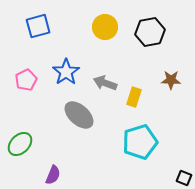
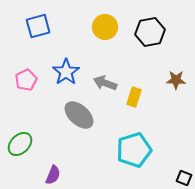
brown star: moved 5 px right
cyan pentagon: moved 6 px left, 8 px down
